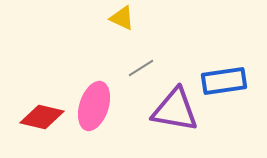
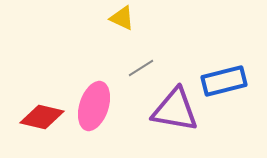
blue rectangle: rotated 6 degrees counterclockwise
